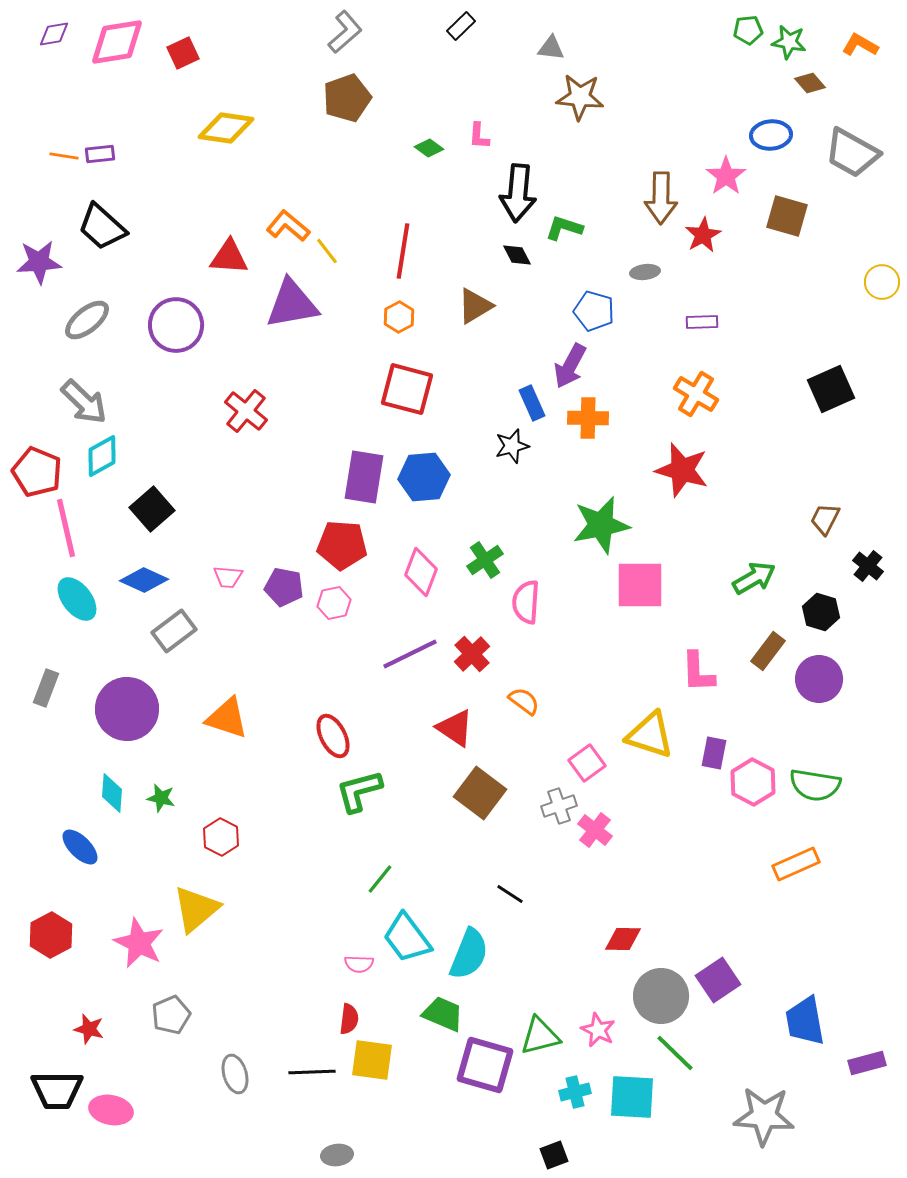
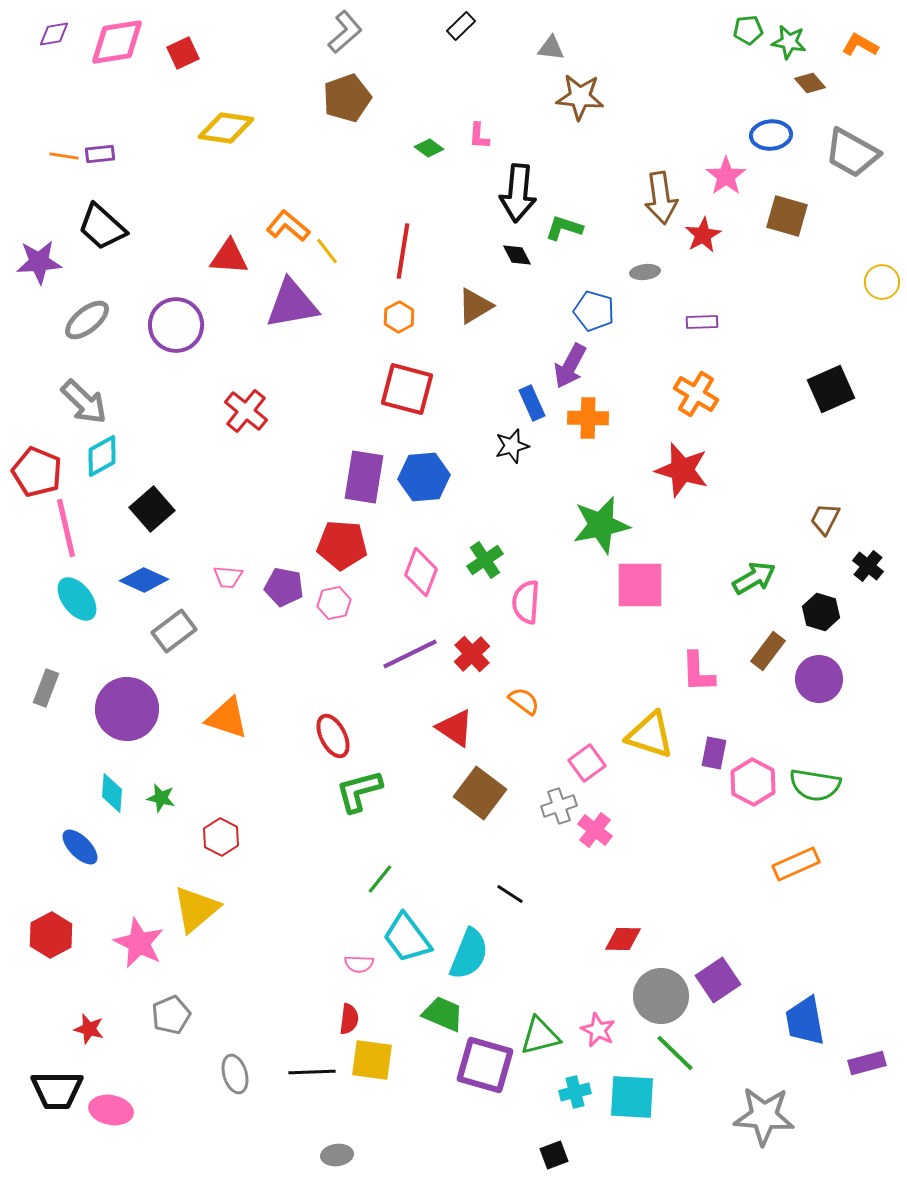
brown arrow at (661, 198): rotated 9 degrees counterclockwise
